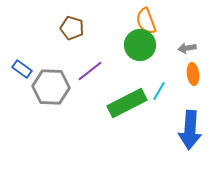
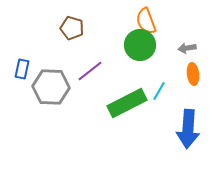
blue rectangle: rotated 66 degrees clockwise
blue arrow: moved 2 px left, 1 px up
